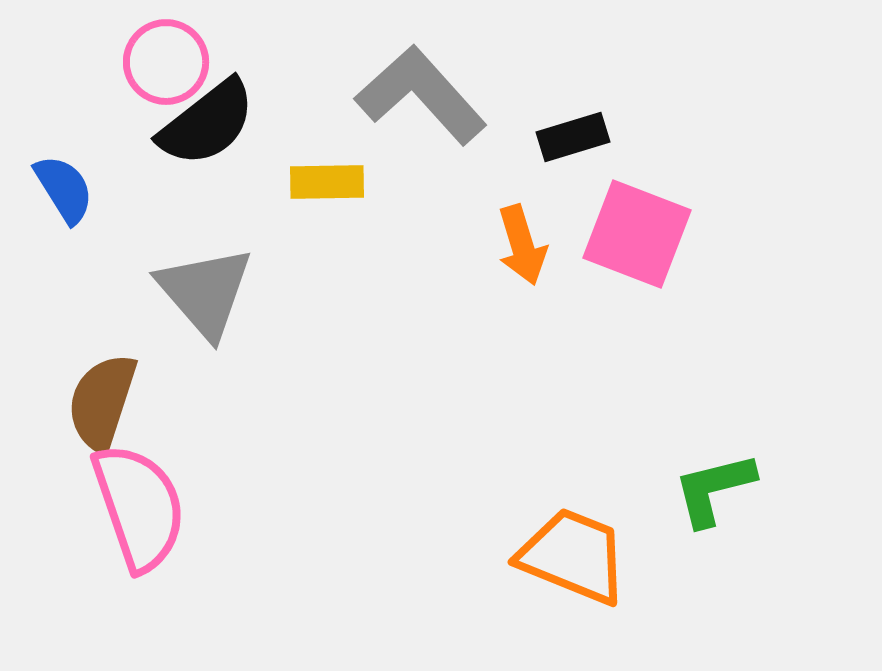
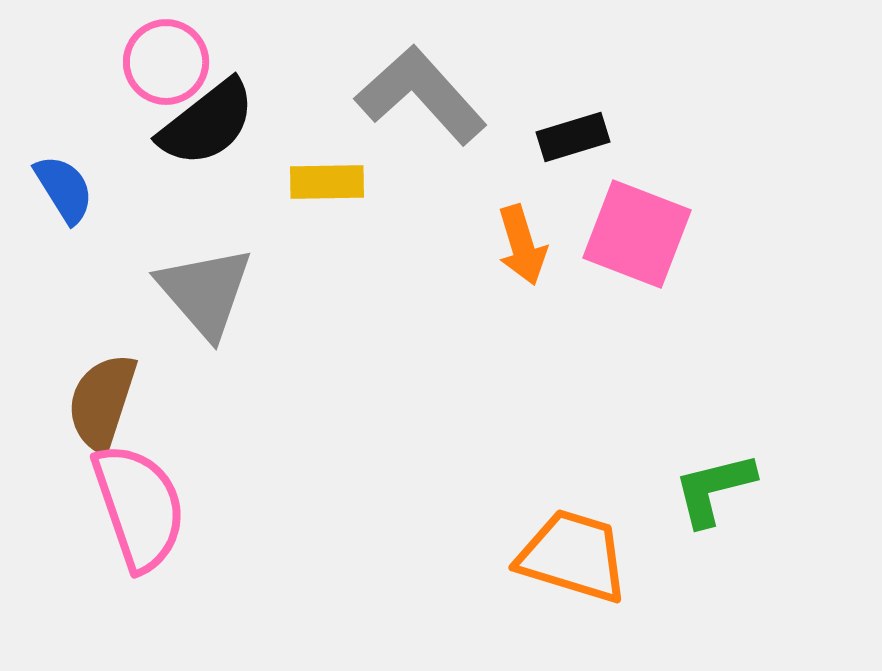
orange trapezoid: rotated 5 degrees counterclockwise
